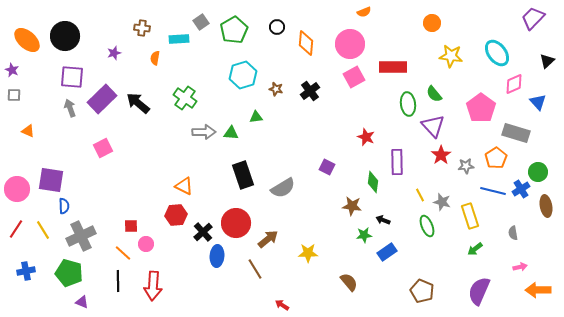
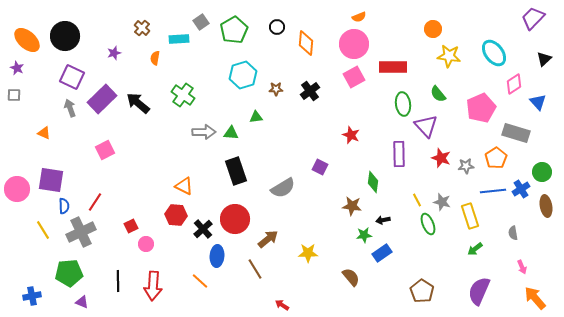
orange semicircle at (364, 12): moved 5 px left, 5 px down
orange circle at (432, 23): moved 1 px right, 6 px down
brown cross at (142, 28): rotated 35 degrees clockwise
pink circle at (350, 44): moved 4 px right
cyan ellipse at (497, 53): moved 3 px left
yellow star at (451, 56): moved 2 px left
black triangle at (547, 61): moved 3 px left, 2 px up
purple star at (12, 70): moved 5 px right, 2 px up
purple square at (72, 77): rotated 20 degrees clockwise
pink diamond at (514, 84): rotated 10 degrees counterclockwise
brown star at (276, 89): rotated 16 degrees counterclockwise
green semicircle at (434, 94): moved 4 px right
green cross at (185, 98): moved 2 px left, 3 px up
green ellipse at (408, 104): moved 5 px left
pink pentagon at (481, 108): rotated 12 degrees clockwise
purple triangle at (433, 126): moved 7 px left
orange triangle at (28, 131): moved 16 px right, 2 px down
red star at (366, 137): moved 15 px left, 2 px up
pink square at (103, 148): moved 2 px right, 2 px down
red star at (441, 155): moved 3 px down; rotated 18 degrees counterclockwise
purple rectangle at (397, 162): moved 2 px right, 8 px up
purple square at (327, 167): moved 7 px left
green circle at (538, 172): moved 4 px right
black rectangle at (243, 175): moved 7 px left, 4 px up
blue line at (493, 191): rotated 20 degrees counterclockwise
yellow line at (420, 195): moved 3 px left, 5 px down
red hexagon at (176, 215): rotated 10 degrees clockwise
black arrow at (383, 220): rotated 32 degrees counterclockwise
red circle at (236, 223): moved 1 px left, 4 px up
red square at (131, 226): rotated 24 degrees counterclockwise
green ellipse at (427, 226): moved 1 px right, 2 px up
red line at (16, 229): moved 79 px right, 27 px up
black cross at (203, 232): moved 3 px up
gray cross at (81, 236): moved 4 px up
blue rectangle at (387, 252): moved 5 px left, 1 px down
orange line at (123, 253): moved 77 px right, 28 px down
pink arrow at (520, 267): moved 2 px right; rotated 80 degrees clockwise
blue cross at (26, 271): moved 6 px right, 25 px down
green pentagon at (69, 273): rotated 20 degrees counterclockwise
brown semicircle at (349, 282): moved 2 px right, 5 px up
orange arrow at (538, 290): moved 3 px left, 8 px down; rotated 50 degrees clockwise
brown pentagon at (422, 291): rotated 10 degrees clockwise
